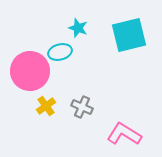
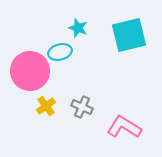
pink L-shape: moved 7 px up
